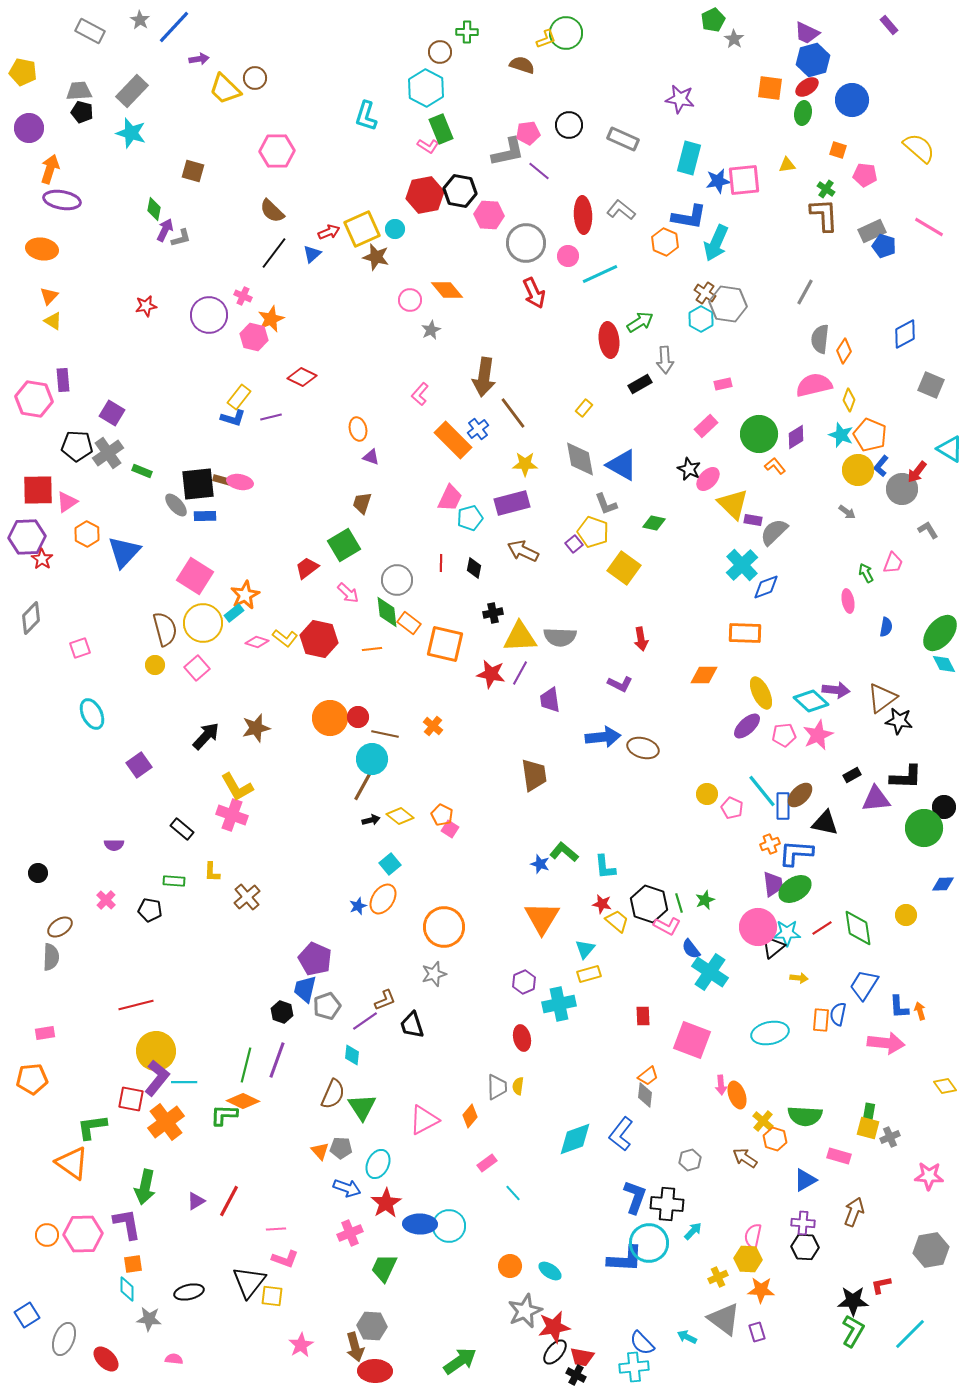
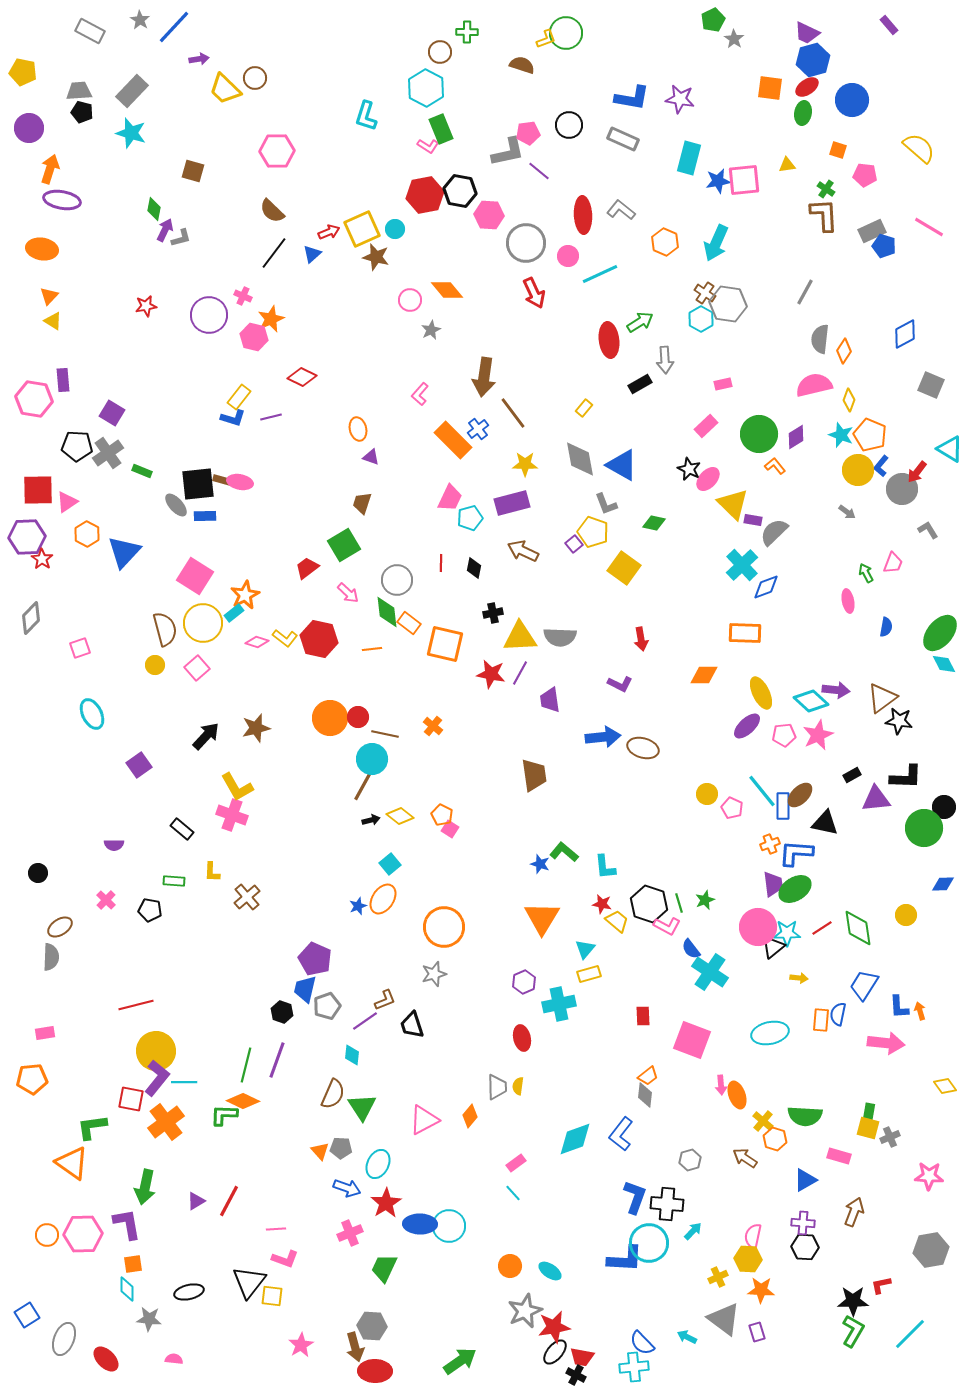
blue L-shape at (689, 217): moved 57 px left, 119 px up
pink rectangle at (487, 1163): moved 29 px right
